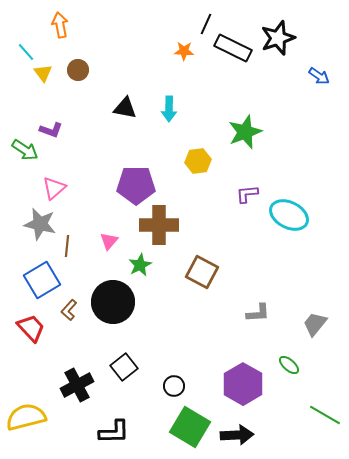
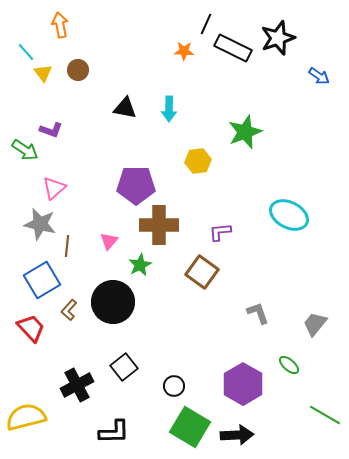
purple L-shape at (247, 194): moved 27 px left, 38 px down
brown square at (202, 272): rotated 8 degrees clockwise
gray L-shape at (258, 313): rotated 105 degrees counterclockwise
